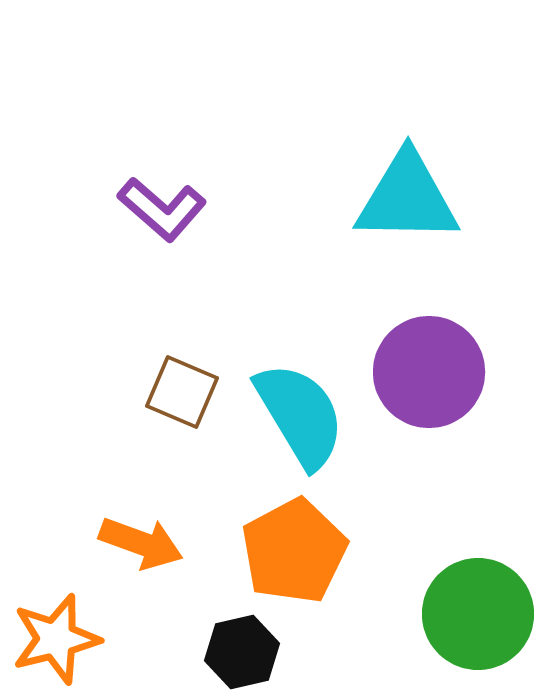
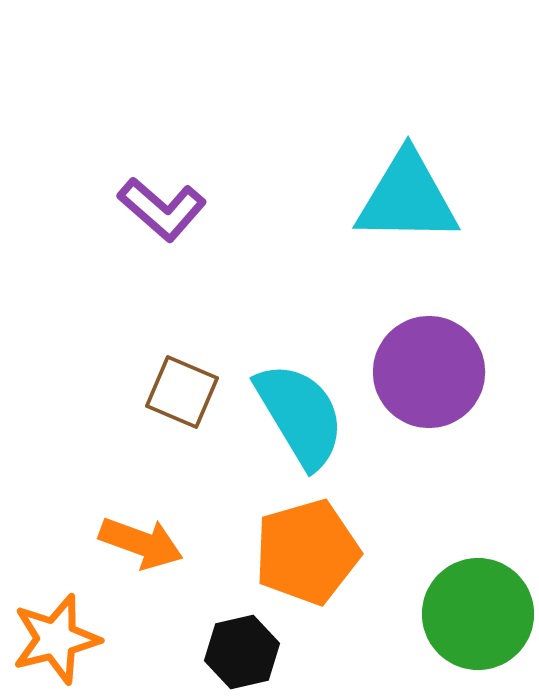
orange pentagon: moved 13 px right, 1 px down; rotated 12 degrees clockwise
